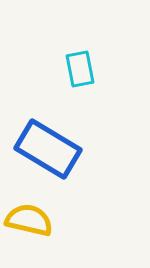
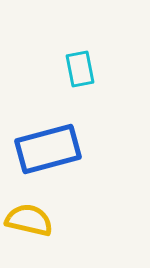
blue rectangle: rotated 46 degrees counterclockwise
